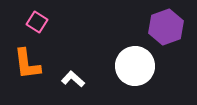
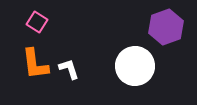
orange L-shape: moved 8 px right
white L-shape: moved 4 px left, 10 px up; rotated 30 degrees clockwise
